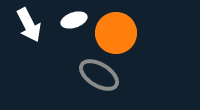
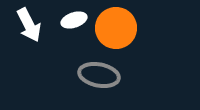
orange circle: moved 5 px up
gray ellipse: rotated 21 degrees counterclockwise
